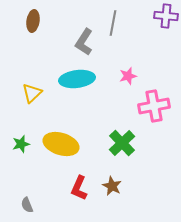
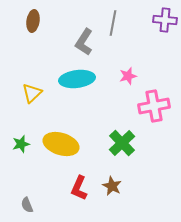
purple cross: moved 1 px left, 4 px down
